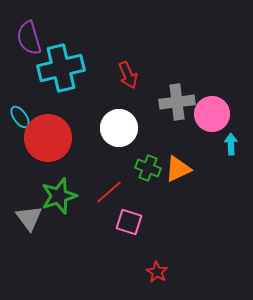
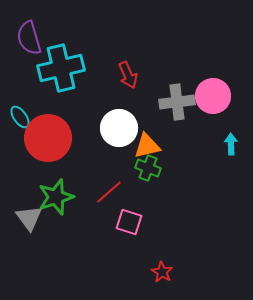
pink circle: moved 1 px right, 18 px up
orange triangle: moved 31 px left, 23 px up; rotated 12 degrees clockwise
green star: moved 3 px left, 1 px down
red star: moved 5 px right
